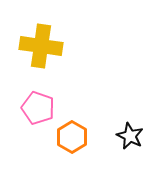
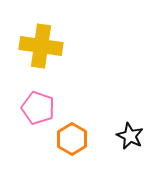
orange hexagon: moved 2 px down
